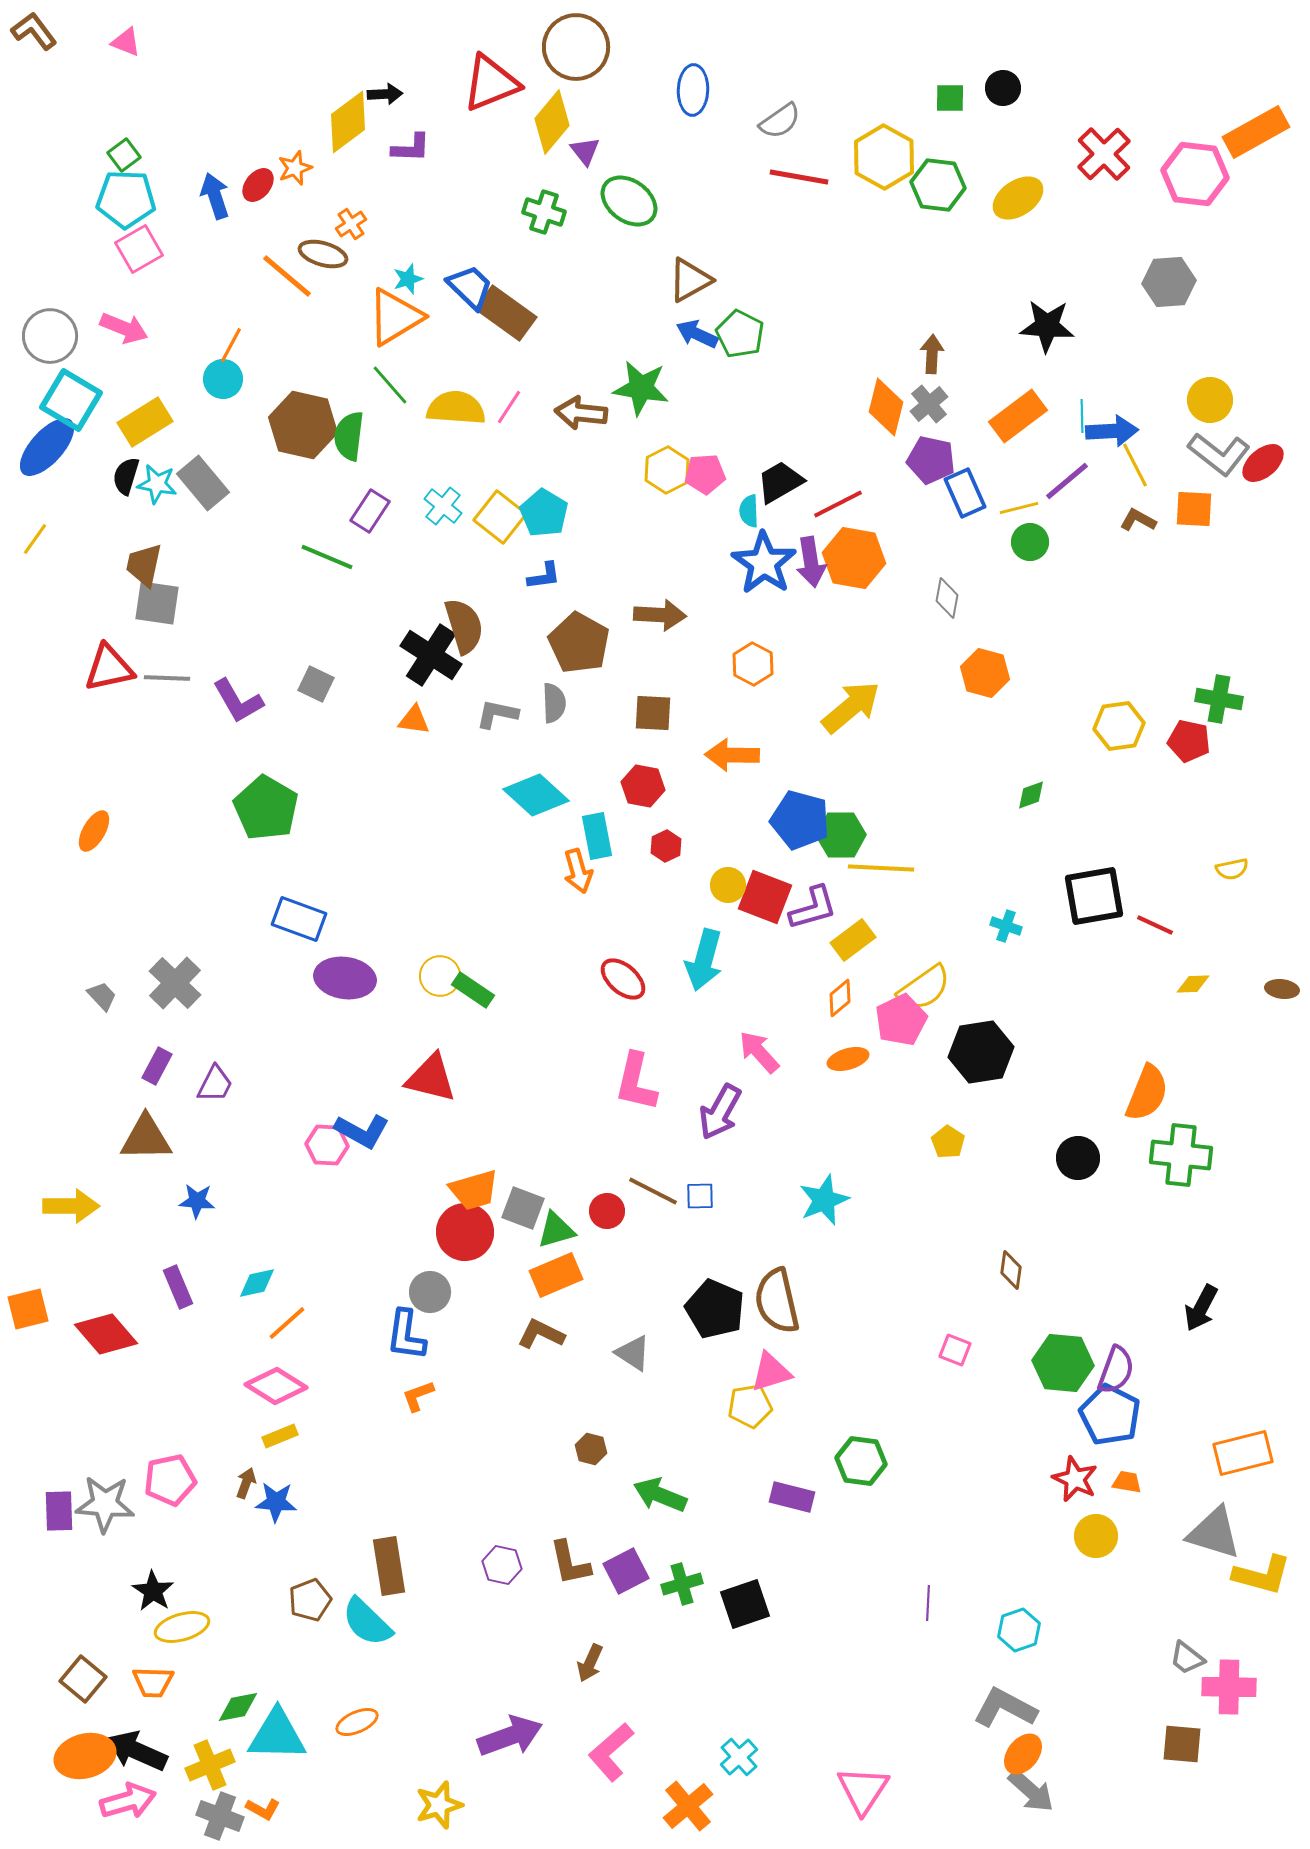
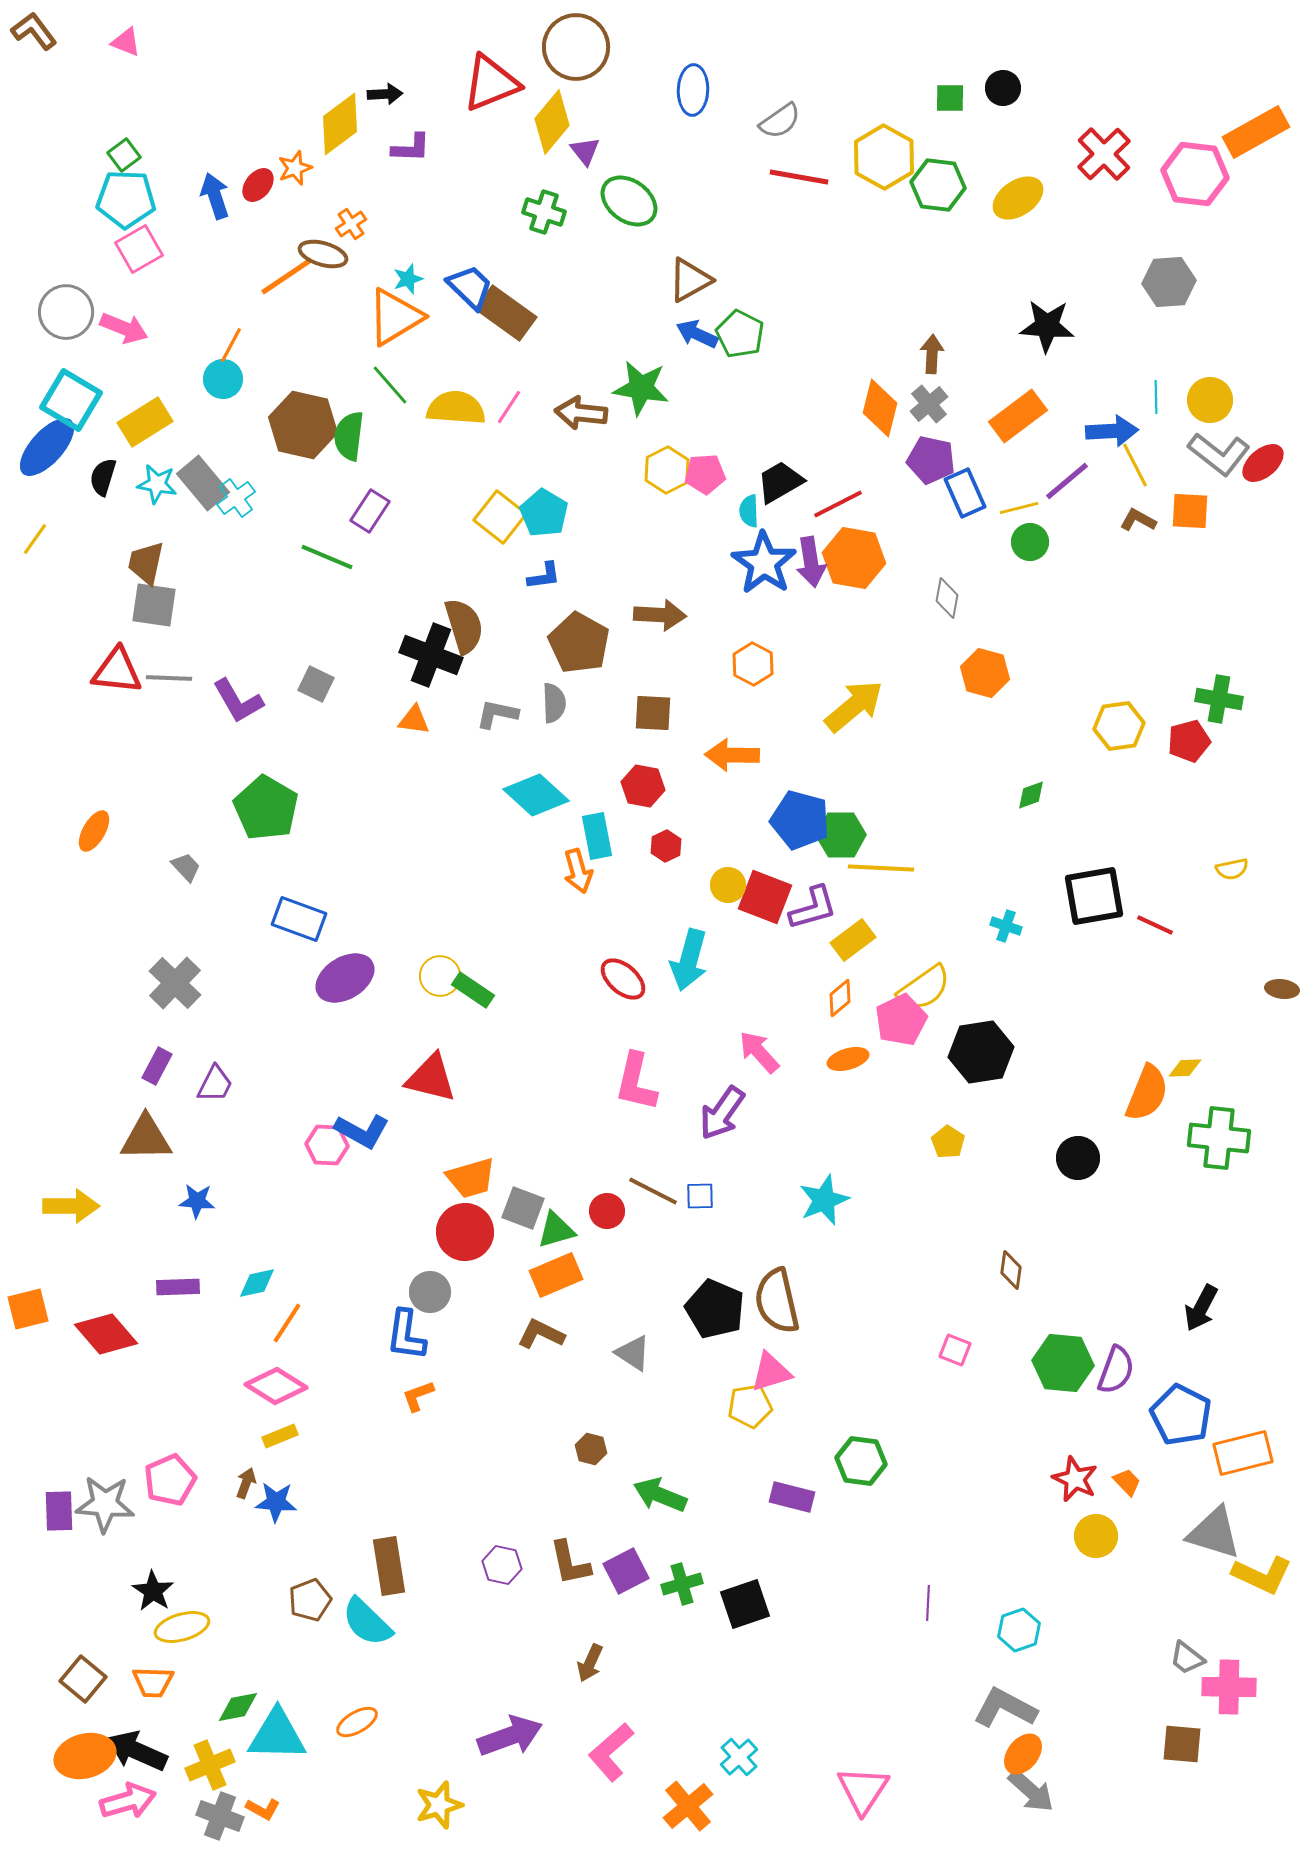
yellow diamond at (348, 122): moved 8 px left, 2 px down
orange line at (287, 276): rotated 74 degrees counterclockwise
gray circle at (50, 336): moved 16 px right, 24 px up
orange diamond at (886, 407): moved 6 px left, 1 px down
cyan line at (1082, 416): moved 74 px right, 19 px up
black semicircle at (126, 476): moved 23 px left, 1 px down
cyan cross at (443, 506): moved 207 px left, 8 px up; rotated 15 degrees clockwise
orange square at (1194, 509): moved 4 px left, 2 px down
brown trapezoid at (144, 565): moved 2 px right, 2 px up
gray square at (157, 603): moved 3 px left, 2 px down
black cross at (431, 655): rotated 12 degrees counterclockwise
red triangle at (109, 668): moved 8 px right, 3 px down; rotated 18 degrees clockwise
gray line at (167, 678): moved 2 px right
yellow arrow at (851, 707): moved 3 px right, 1 px up
red pentagon at (1189, 741): rotated 27 degrees counterclockwise
cyan arrow at (704, 960): moved 15 px left
purple ellipse at (345, 978): rotated 40 degrees counterclockwise
yellow diamond at (1193, 984): moved 8 px left, 84 px down
gray trapezoid at (102, 996): moved 84 px right, 129 px up
purple arrow at (720, 1112): moved 2 px right, 1 px down; rotated 6 degrees clockwise
green cross at (1181, 1155): moved 38 px right, 17 px up
orange trapezoid at (474, 1190): moved 3 px left, 12 px up
purple rectangle at (178, 1287): rotated 69 degrees counterclockwise
orange line at (287, 1323): rotated 15 degrees counterclockwise
blue pentagon at (1110, 1415): moved 71 px right
pink pentagon at (170, 1480): rotated 12 degrees counterclockwise
orange trapezoid at (1127, 1482): rotated 36 degrees clockwise
yellow L-shape at (1262, 1575): rotated 10 degrees clockwise
orange ellipse at (357, 1722): rotated 6 degrees counterclockwise
